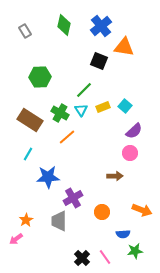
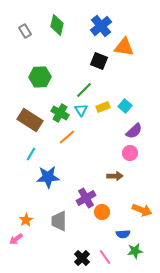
green diamond: moved 7 px left
cyan line: moved 3 px right
purple cross: moved 13 px right
